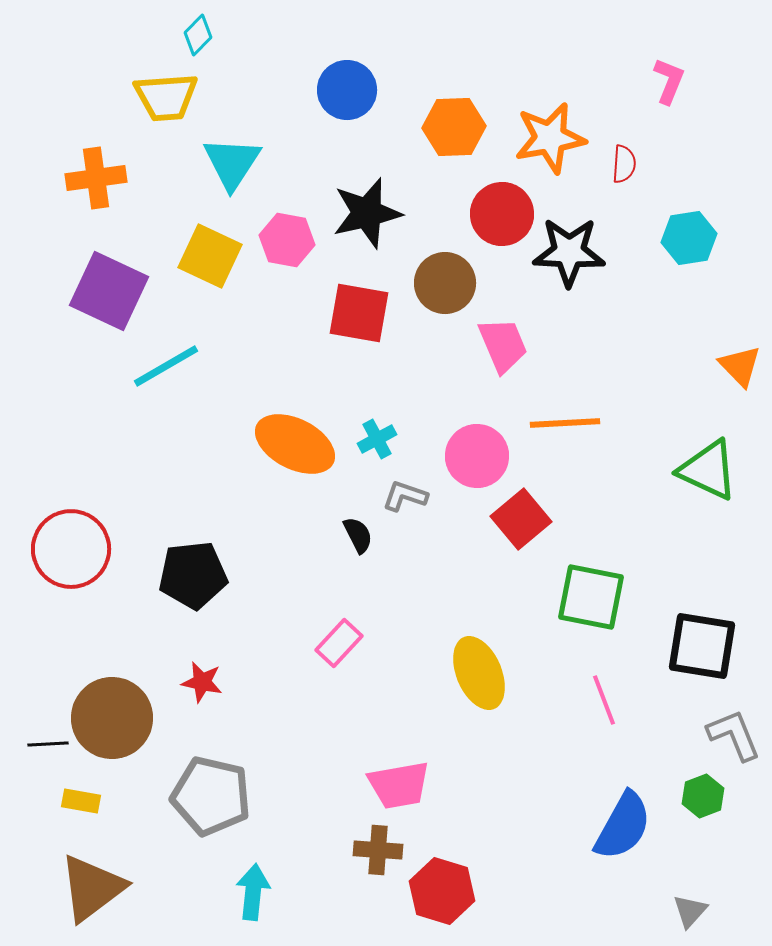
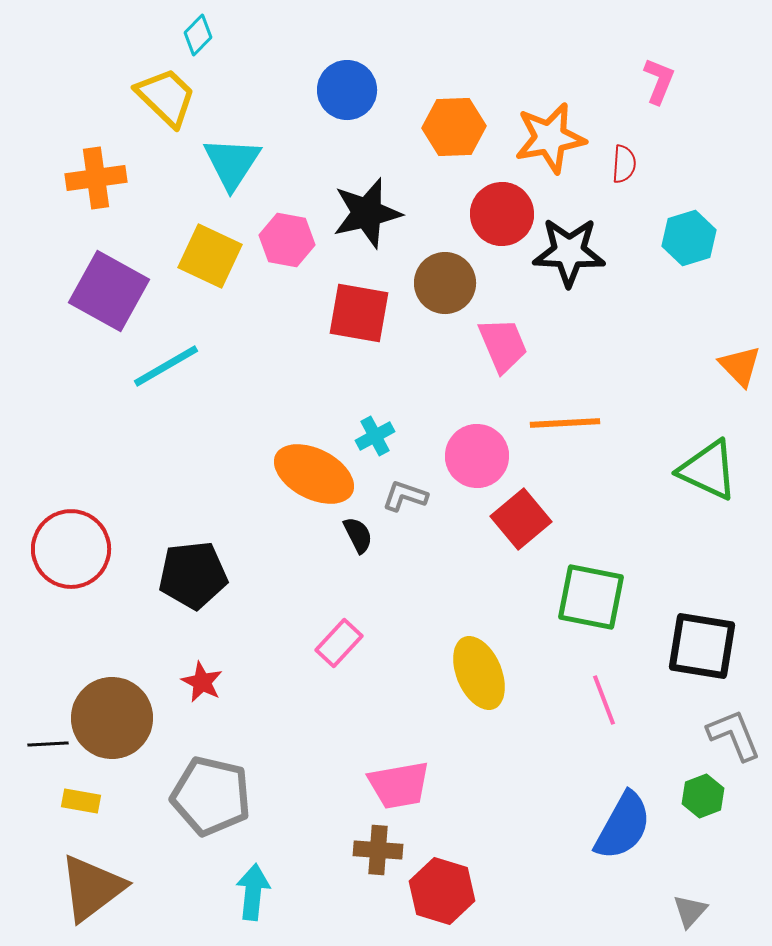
pink L-shape at (669, 81): moved 10 px left
yellow trapezoid at (166, 97): rotated 132 degrees counterclockwise
cyan hexagon at (689, 238): rotated 8 degrees counterclockwise
purple square at (109, 291): rotated 4 degrees clockwise
cyan cross at (377, 439): moved 2 px left, 3 px up
orange ellipse at (295, 444): moved 19 px right, 30 px down
red star at (202, 682): rotated 15 degrees clockwise
